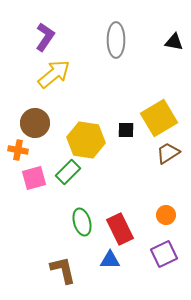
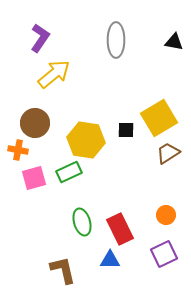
purple L-shape: moved 5 px left, 1 px down
green rectangle: moved 1 px right; rotated 20 degrees clockwise
